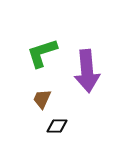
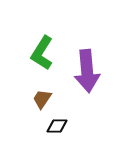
green L-shape: rotated 40 degrees counterclockwise
brown trapezoid: rotated 10 degrees clockwise
